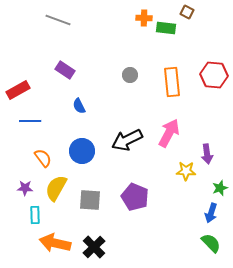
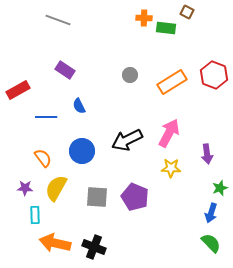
red hexagon: rotated 16 degrees clockwise
orange rectangle: rotated 64 degrees clockwise
blue line: moved 16 px right, 4 px up
yellow star: moved 15 px left, 3 px up
gray square: moved 7 px right, 3 px up
black cross: rotated 25 degrees counterclockwise
